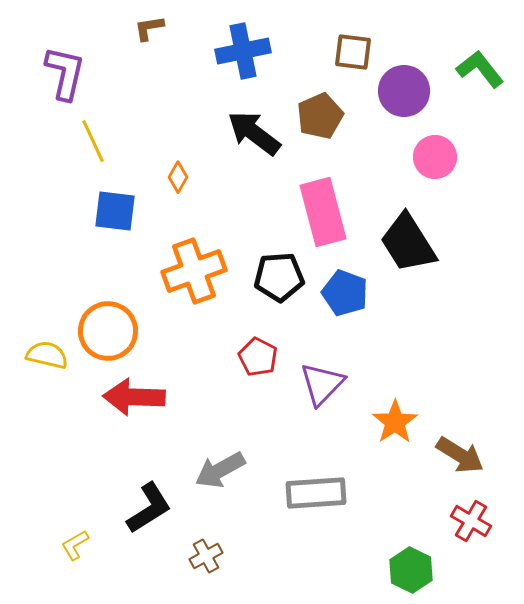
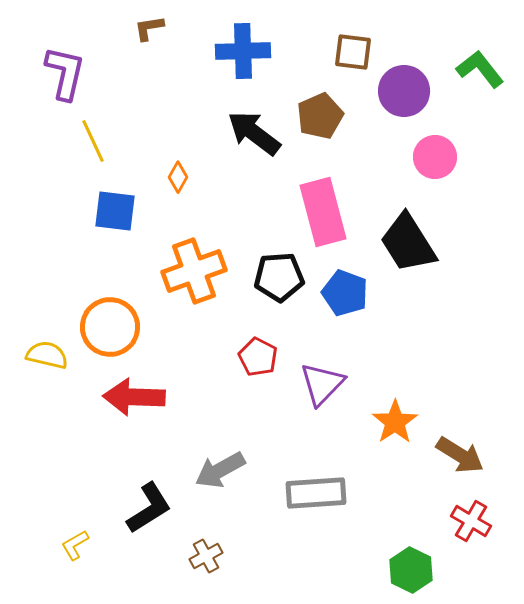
blue cross: rotated 10 degrees clockwise
orange circle: moved 2 px right, 4 px up
